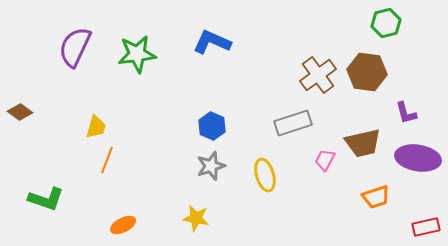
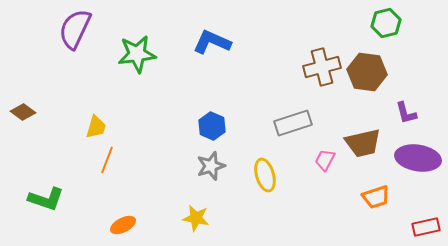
purple semicircle: moved 18 px up
brown cross: moved 4 px right, 8 px up; rotated 21 degrees clockwise
brown diamond: moved 3 px right
